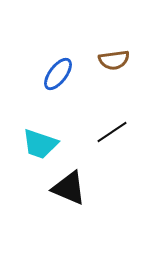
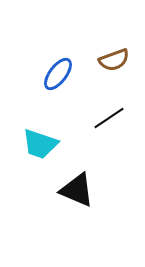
brown semicircle: rotated 12 degrees counterclockwise
black line: moved 3 px left, 14 px up
black triangle: moved 8 px right, 2 px down
